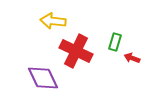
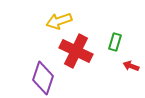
yellow arrow: moved 6 px right; rotated 25 degrees counterclockwise
red arrow: moved 1 px left, 8 px down
purple diamond: rotated 44 degrees clockwise
